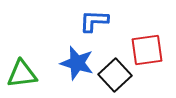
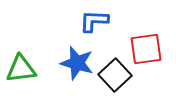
red square: moved 1 px left, 1 px up
green triangle: moved 1 px left, 5 px up
